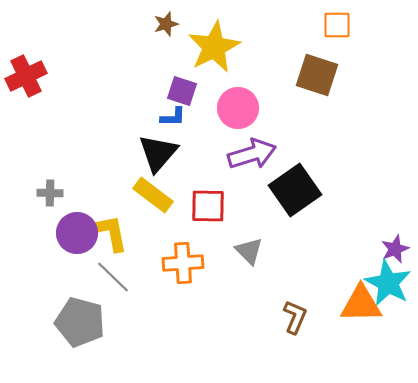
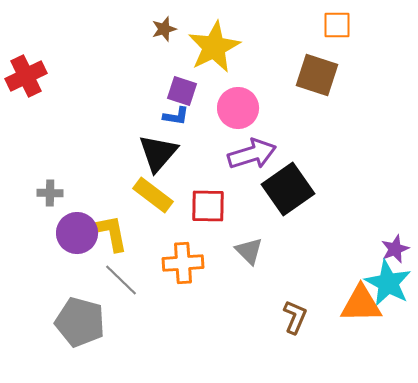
brown star: moved 2 px left, 5 px down
blue L-shape: moved 3 px right, 1 px up; rotated 8 degrees clockwise
black square: moved 7 px left, 1 px up
gray line: moved 8 px right, 3 px down
